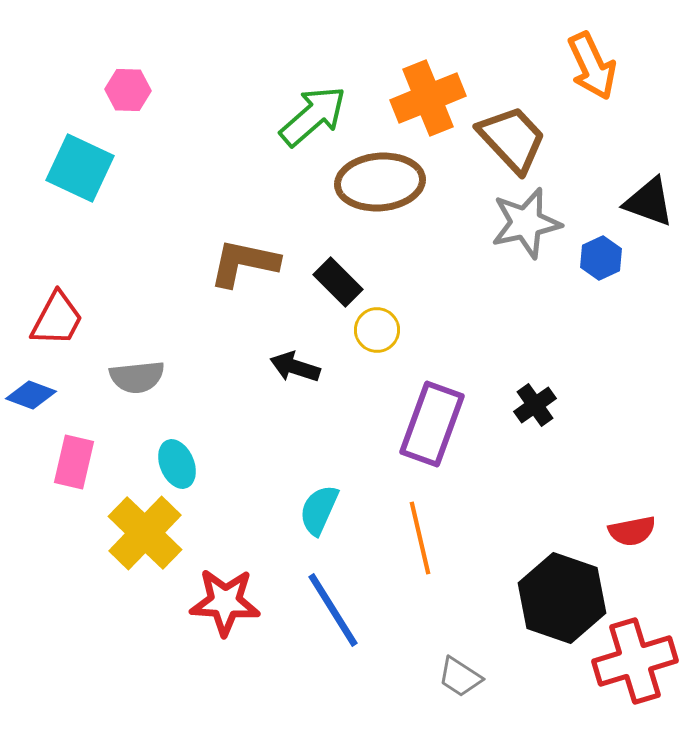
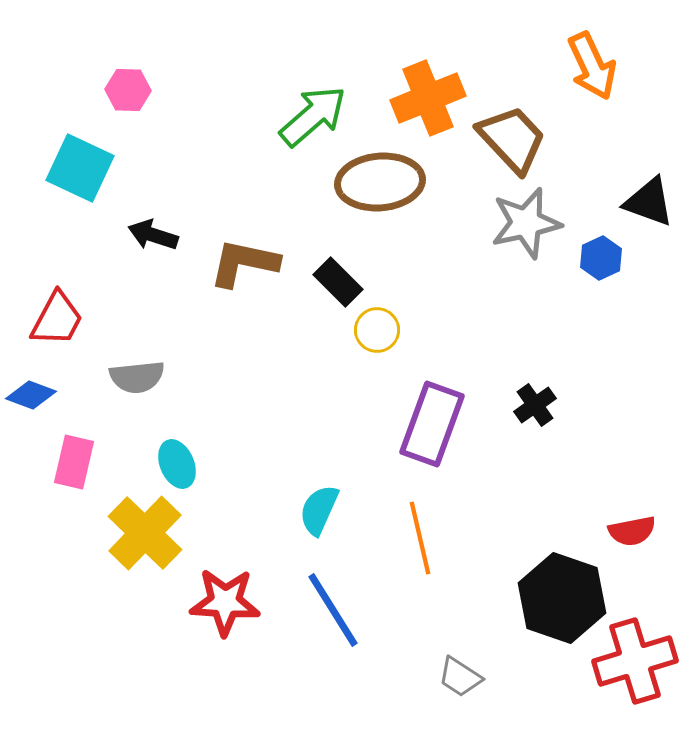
black arrow: moved 142 px left, 132 px up
